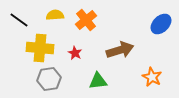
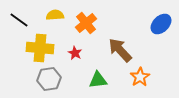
orange cross: moved 3 px down
brown arrow: rotated 116 degrees counterclockwise
orange star: moved 12 px left; rotated 12 degrees clockwise
green triangle: moved 1 px up
